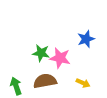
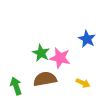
blue star: moved 1 px right; rotated 24 degrees counterclockwise
green star: rotated 18 degrees clockwise
brown semicircle: moved 2 px up
